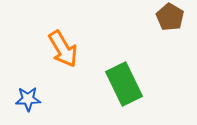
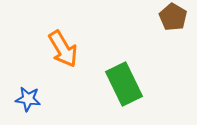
brown pentagon: moved 3 px right
blue star: rotated 10 degrees clockwise
